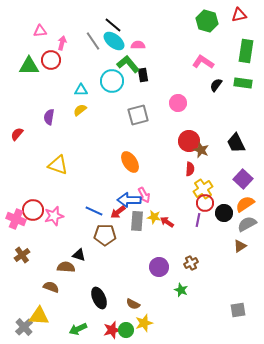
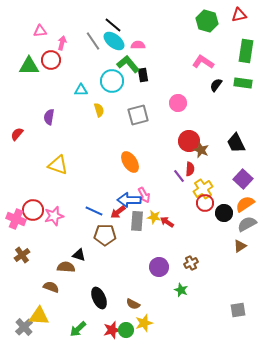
yellow semicircle at (80, 110): moved 19 px right; rotated 112 degrees clockwise
purple line at (198, 220): moved 19 px left, 44 px up; rotated 48 degrees counterclockwise
green arrow at (78, 329): rotated 18 degrees counterclockwise
